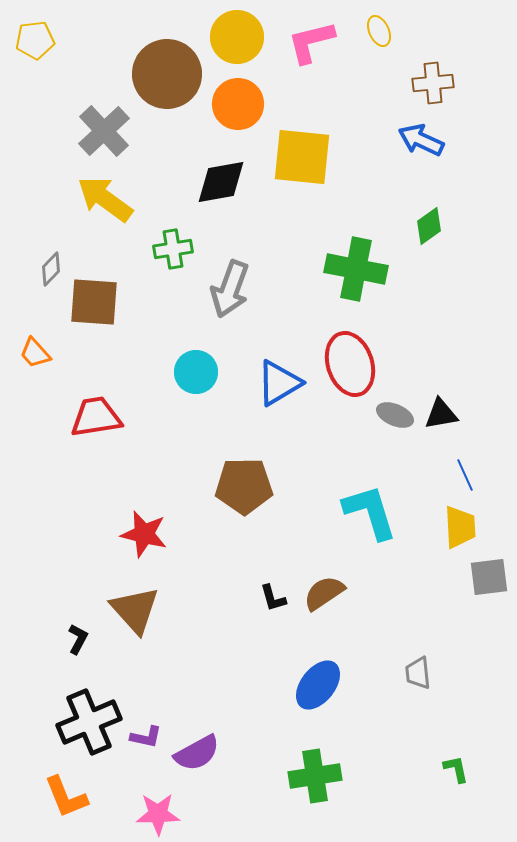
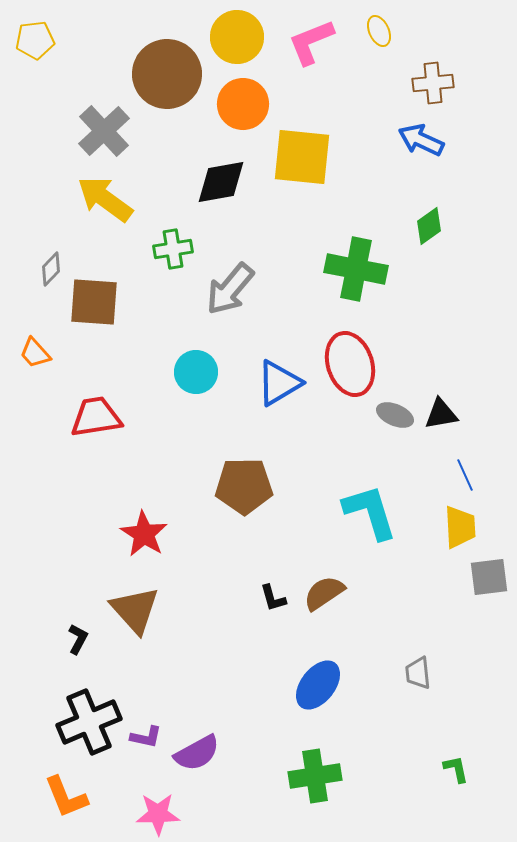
pink L-shape at (311, 42): rotated 8 degrees counterclockwise
orange circle at (238, 104): moved 5 px right
gray arrow at (230, 289): rotated 20 degrees clockwise
red star at (144, 534): rotated 18 degrees clockwise
